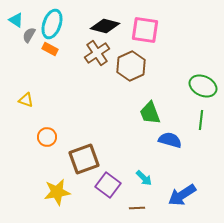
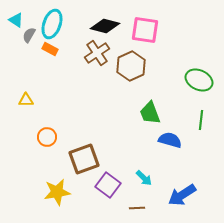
green ellipse: moved 4 px left, 6 px up
yellow triangle: rotated 21 degrees counterclockwise
